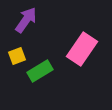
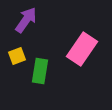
green rectangle: rotated 50 degrees counterclockwise
